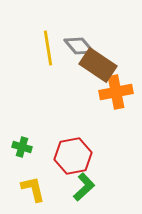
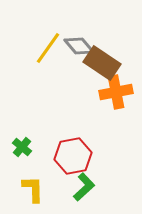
yellow line: rotated 44 degrees clockwise
brown rectangle: moved 4 px right, 2 px up
green cross: rotated 24 degrees clockwise
yellow L-shape: rotated 12 degrees clockwise
